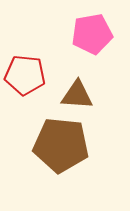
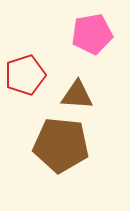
red pentagon: rotated 24 degrees counterclockwise
